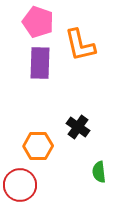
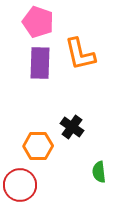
orange L-shape: moved 9 px down
black cross: moved 6 px left
